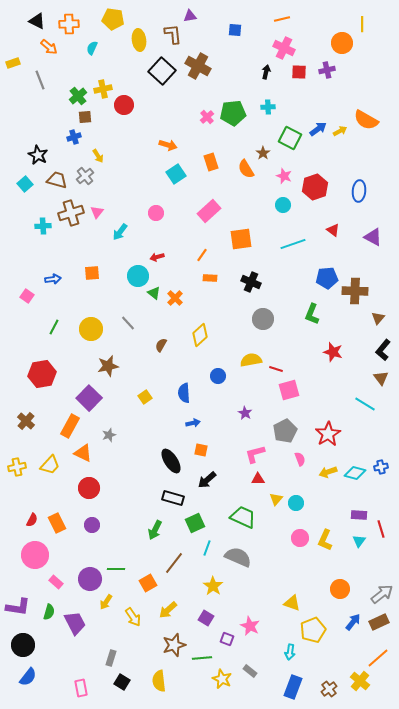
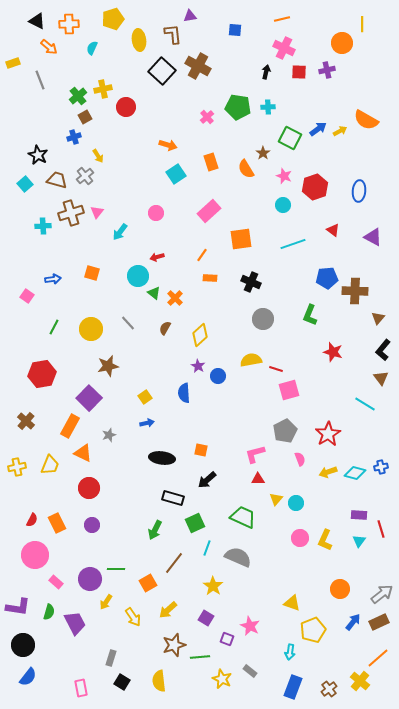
yellow pentagon at (113, 19): rotated 25 degrees counterclockwise
red circle at (124, 105): moved 2 px right, 2 px down
green pentagon at (233, 113): moved 5 px right, 6 px up; rotated 15 degrees clockwise
brown square at (85, 117): rotated 24 degrees counterclockwise
orange square at (92, 273): rotated 21 degrees clockwise
green L-shape at (312, 314): moved 2 px left, 1 px down
brown semicircle at (161, 345): moved 4 px right, 17 px up
purple star at (245, 413): moved 47 px left, 47 px up
blue arrow at (193, 423): moved 46 px left
black ellipse at (171, 461): moved 9 px left, 3 px up; rotated 50 degrees counterclockwise
yellow trapezoid at (50, 465): rotated 20 degrees counterclockwise
green line at (202, 658): moved 2 px left, 1 px up
